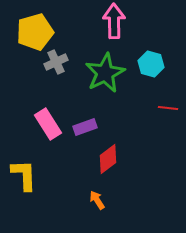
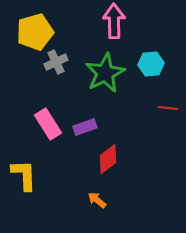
cyan hexagon: rotated 20 degrees counterclockwise
orange arrow: rotated 18 degrees counterclockwise
